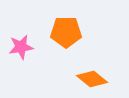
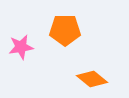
orange pentagon: moved 1 px left, 2 px up
